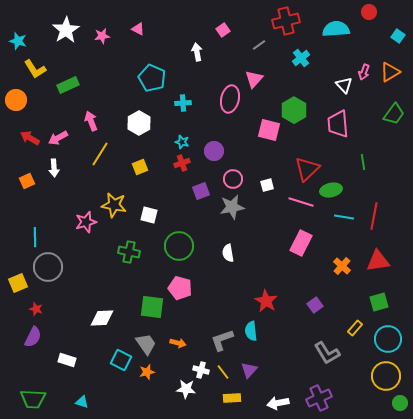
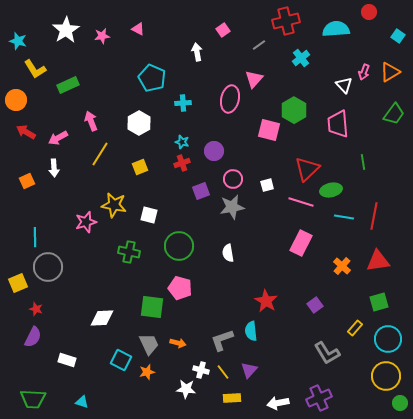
red arrow at (30, 138): moved 4 px left, 6 px up
gray trapezoid at (146, 344): moved 3 px right; rotated 10 degrees clockwise
